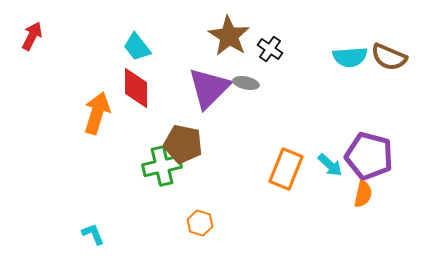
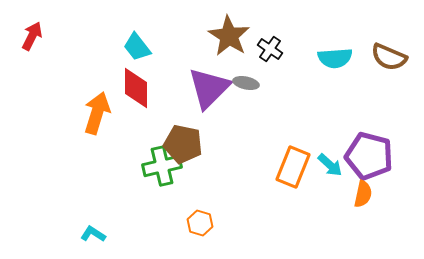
cyan semicircle: moved 15 px left, 1 px down
orange rectangle: moved 7 px right, 2 px up
cyan L-shape: rotated 35 degrees counterclockwise
